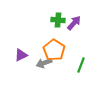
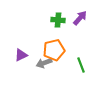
purple arrow: moved 6 px right, 5 px up
orange pentagon: rotated 25 degrees clockwise
green line: rotated 42 degrees counterclockwise
